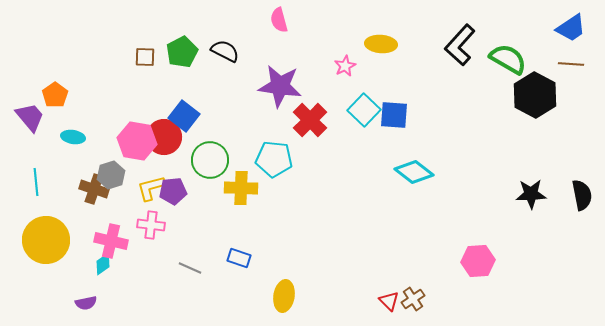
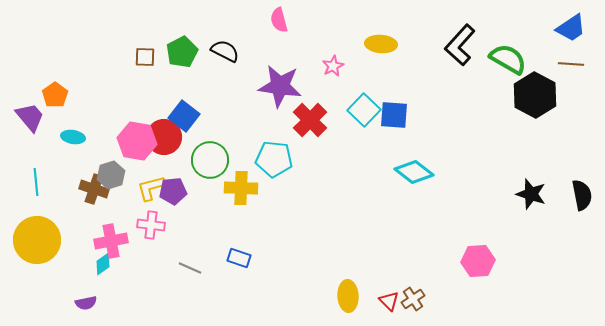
pink star at (345, 66): moved 12 px left
black star at (531, 194): rotated 20 degrees clockwise
yellow circle at (46, 240): moved 9 px left
pink cross at (111, 241): rotated 24 degrees counterclockwise
yellow ellipse at (284, 296): moved 64 px right; rotated 12 degrees counterclockwise
